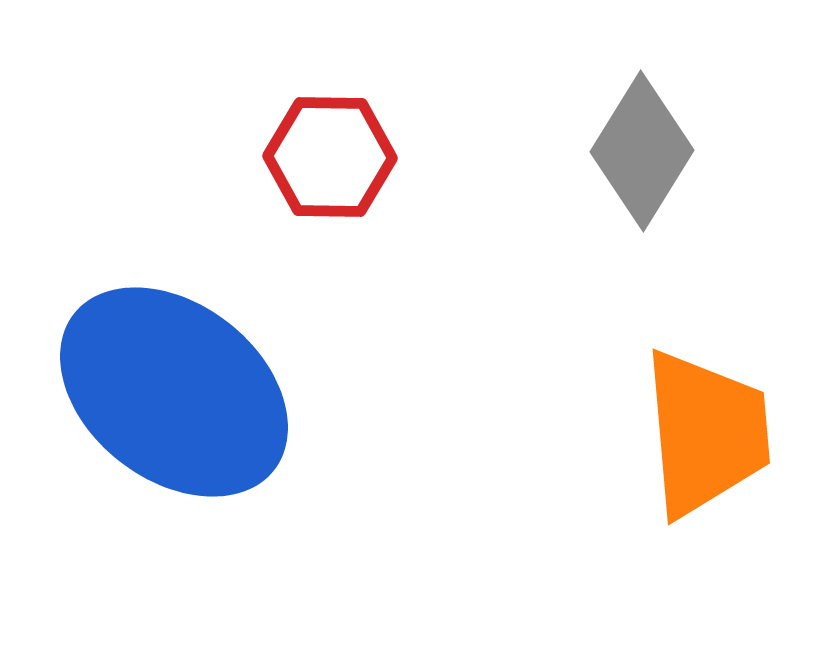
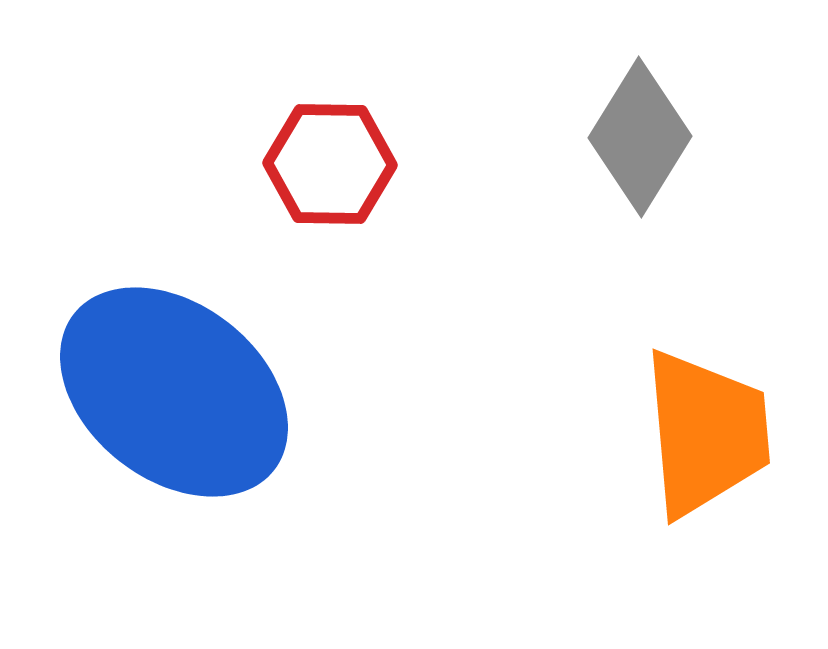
gray diamond: moved 2 px left, 14 px up
red hexagon: moved 7 px down
